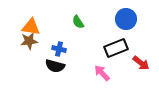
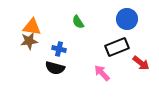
blue circle: moved 1 px right
orange triangle: moved 1 px right
black rectangle: moved 1 px right, 1 px up
black semicircle: moved 2 px down
